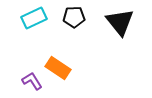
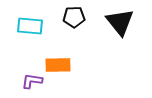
cyan rectangle: moved 4 px left, 8 px down; rotated 30 degrees clockwise
orange rectangle: moved 3 px up; rotated 35 degrees counterclockwise
purple L-shape: rotated 50 degrees counterclockwise
